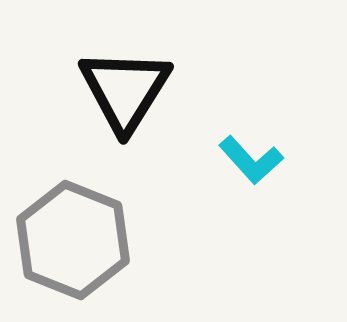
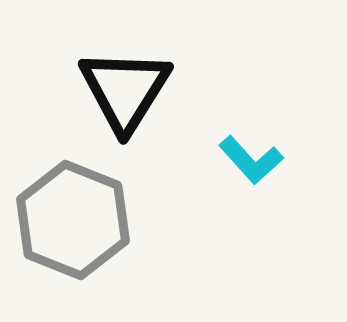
gray hexagon: moved 20 px up
